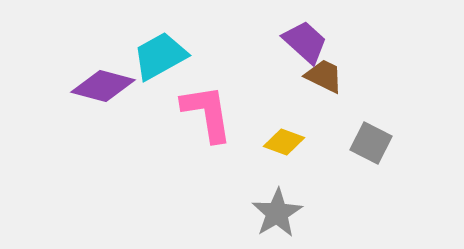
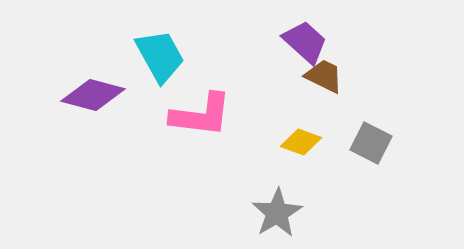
cyan trapezoid: rotated 90 degrees clockwise
purple diamond: moved 10 px left, 9 px down
pink L-shape: moved 6 px left, 2 px down; rotated 106 degrees clockwise
yellow diamond: moved 17 px right
